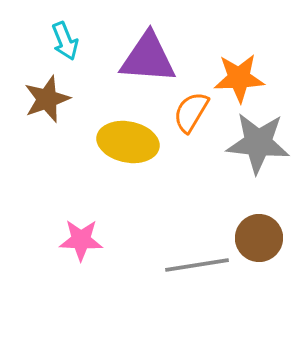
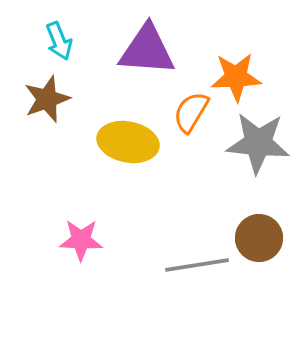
cyan arrow: moved 6 px left
purple triangle: moved 1 px left, 8 px up
orange star: moved 3 px left, 1 px up
